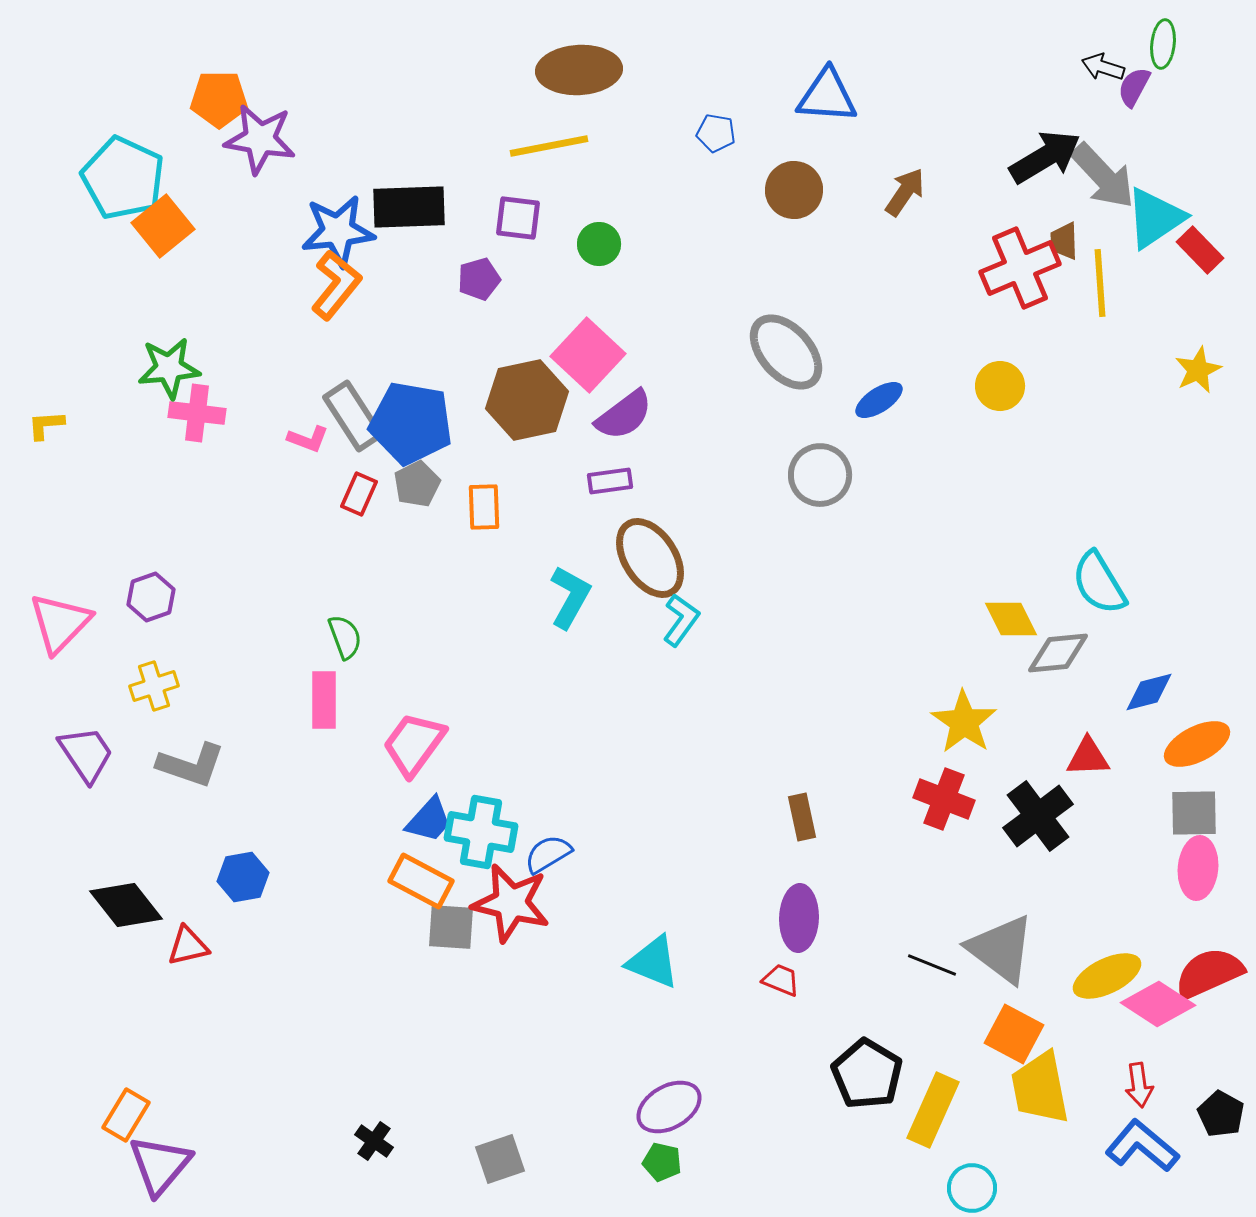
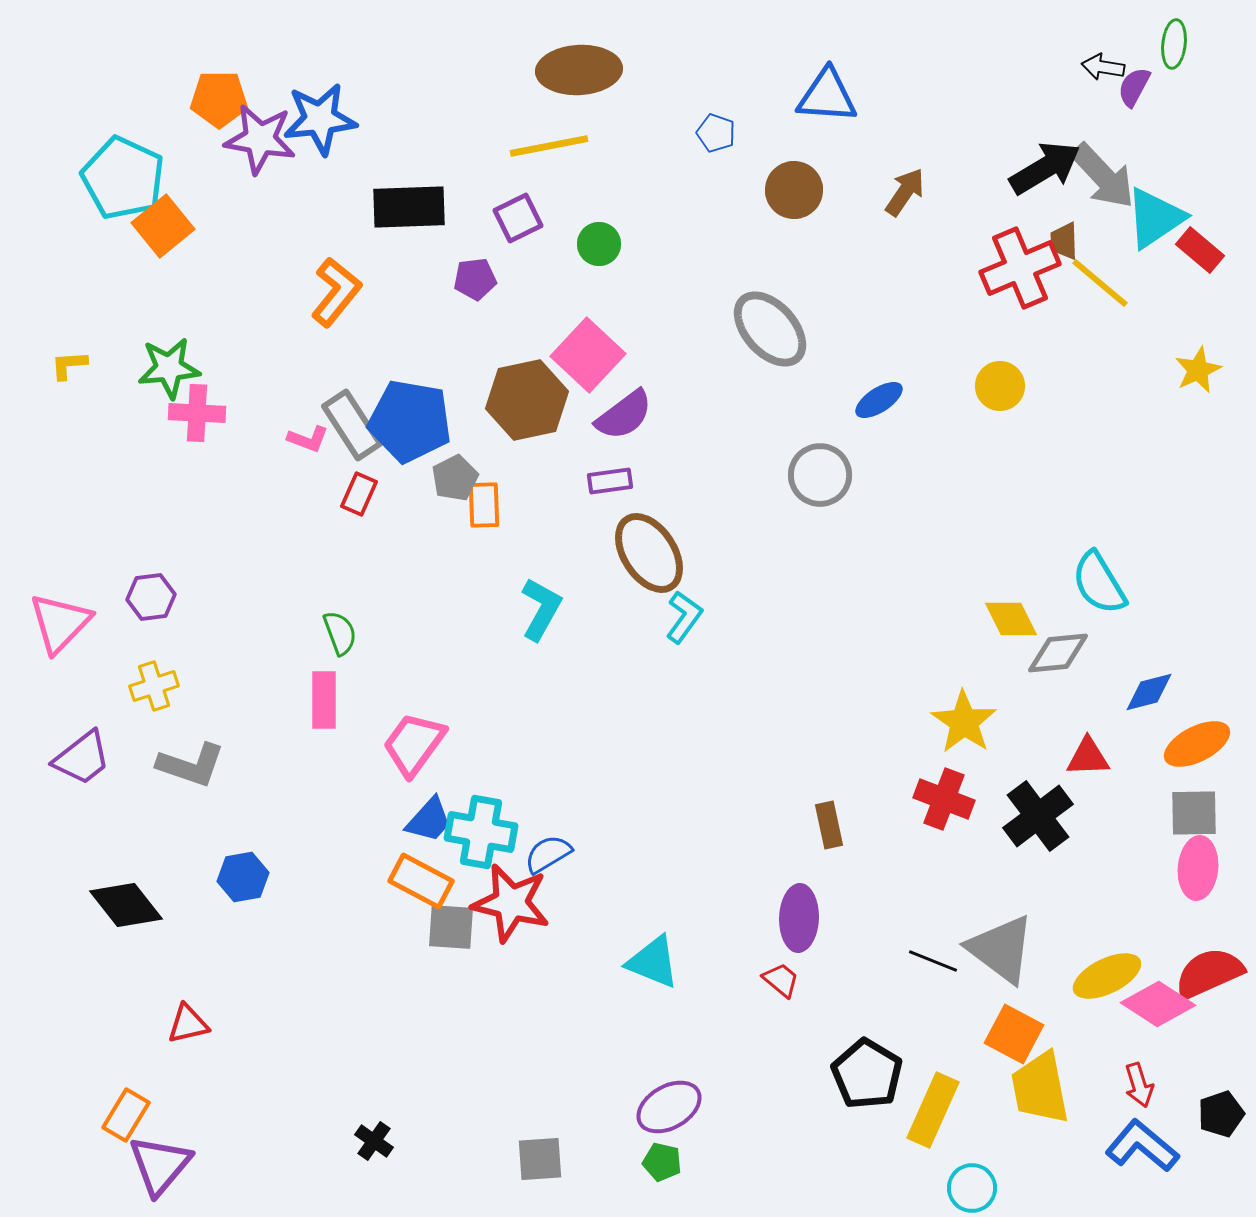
green ellipse at (1163, 44): moved 11 px right
black arrow at (1103, 67): rotated 9 degrees counterclockwise
blue pentagon at (716, 133): rotated 9 degrees clockwise
black arrow at (1045, 157): moved 11 px down
purple square at (518, 218): rotated 33 degrees counterclockwise
blue star at (338, 231): moved 18 px left, 112 px up
red rectangle at (1200, 250): rotated 6 degrees counterclockwise
purple pentagon at (479, 279): moved 4 px left; rotated 9 degrees clockwise
yellow line at (1100, 283): rotated 46 degrees counterclockwise
orange L-shape at (336, 285): moved 7 px down
gray ellipse at (786, 352): moved 16 px left, 23 px up
pink cross at (197, 413): rotated 4 degrees counterclockwise
gray rectangle at (353, 416): moved 1 px left, 9 px down
blue pentagon at (411, 423): moved 1 px left, 2 px up
yellow L-shape at (46, 425): moved 23 px right, 60 px up
gray pentagon at (417, 484): moved 38 px right, 6 px up
orange rectangle at (484, 507): moved 2 px up
brown ellipse at (650, 558): moved 1 px left, 5 px up
purple hexagon at (151, 597): rotated 12 degrees clockwise
cyan L-shape at (570, 597): moved 29 px left, 12 px down
cyan L-shape at (681, 620): moved 3 px right, 3 px up
green semicircle at (345, 637): moved 5 px left, 4 px up
purple trapezoid at (86, 754): moved 4 px left, 4 px down; rotated 86 degrees clockwise
brown rectangle at (802, 817): moved 27 px right, 8 px down
red triangle at (188, 946): moved 78 px down
black line at (932, 965): moved 1 px right, 4 px up
red trapezoid at (781, 980): rotated 18 degrees clockwise
red arrow at (1139, 1085): rotated 9 degrees counterclockwise
black pentagon at (1221, 1114): rotated 24 degrees clockwise
gray square at (500, 1159): moved 40 px right; rotated 15 degrees clockwise
